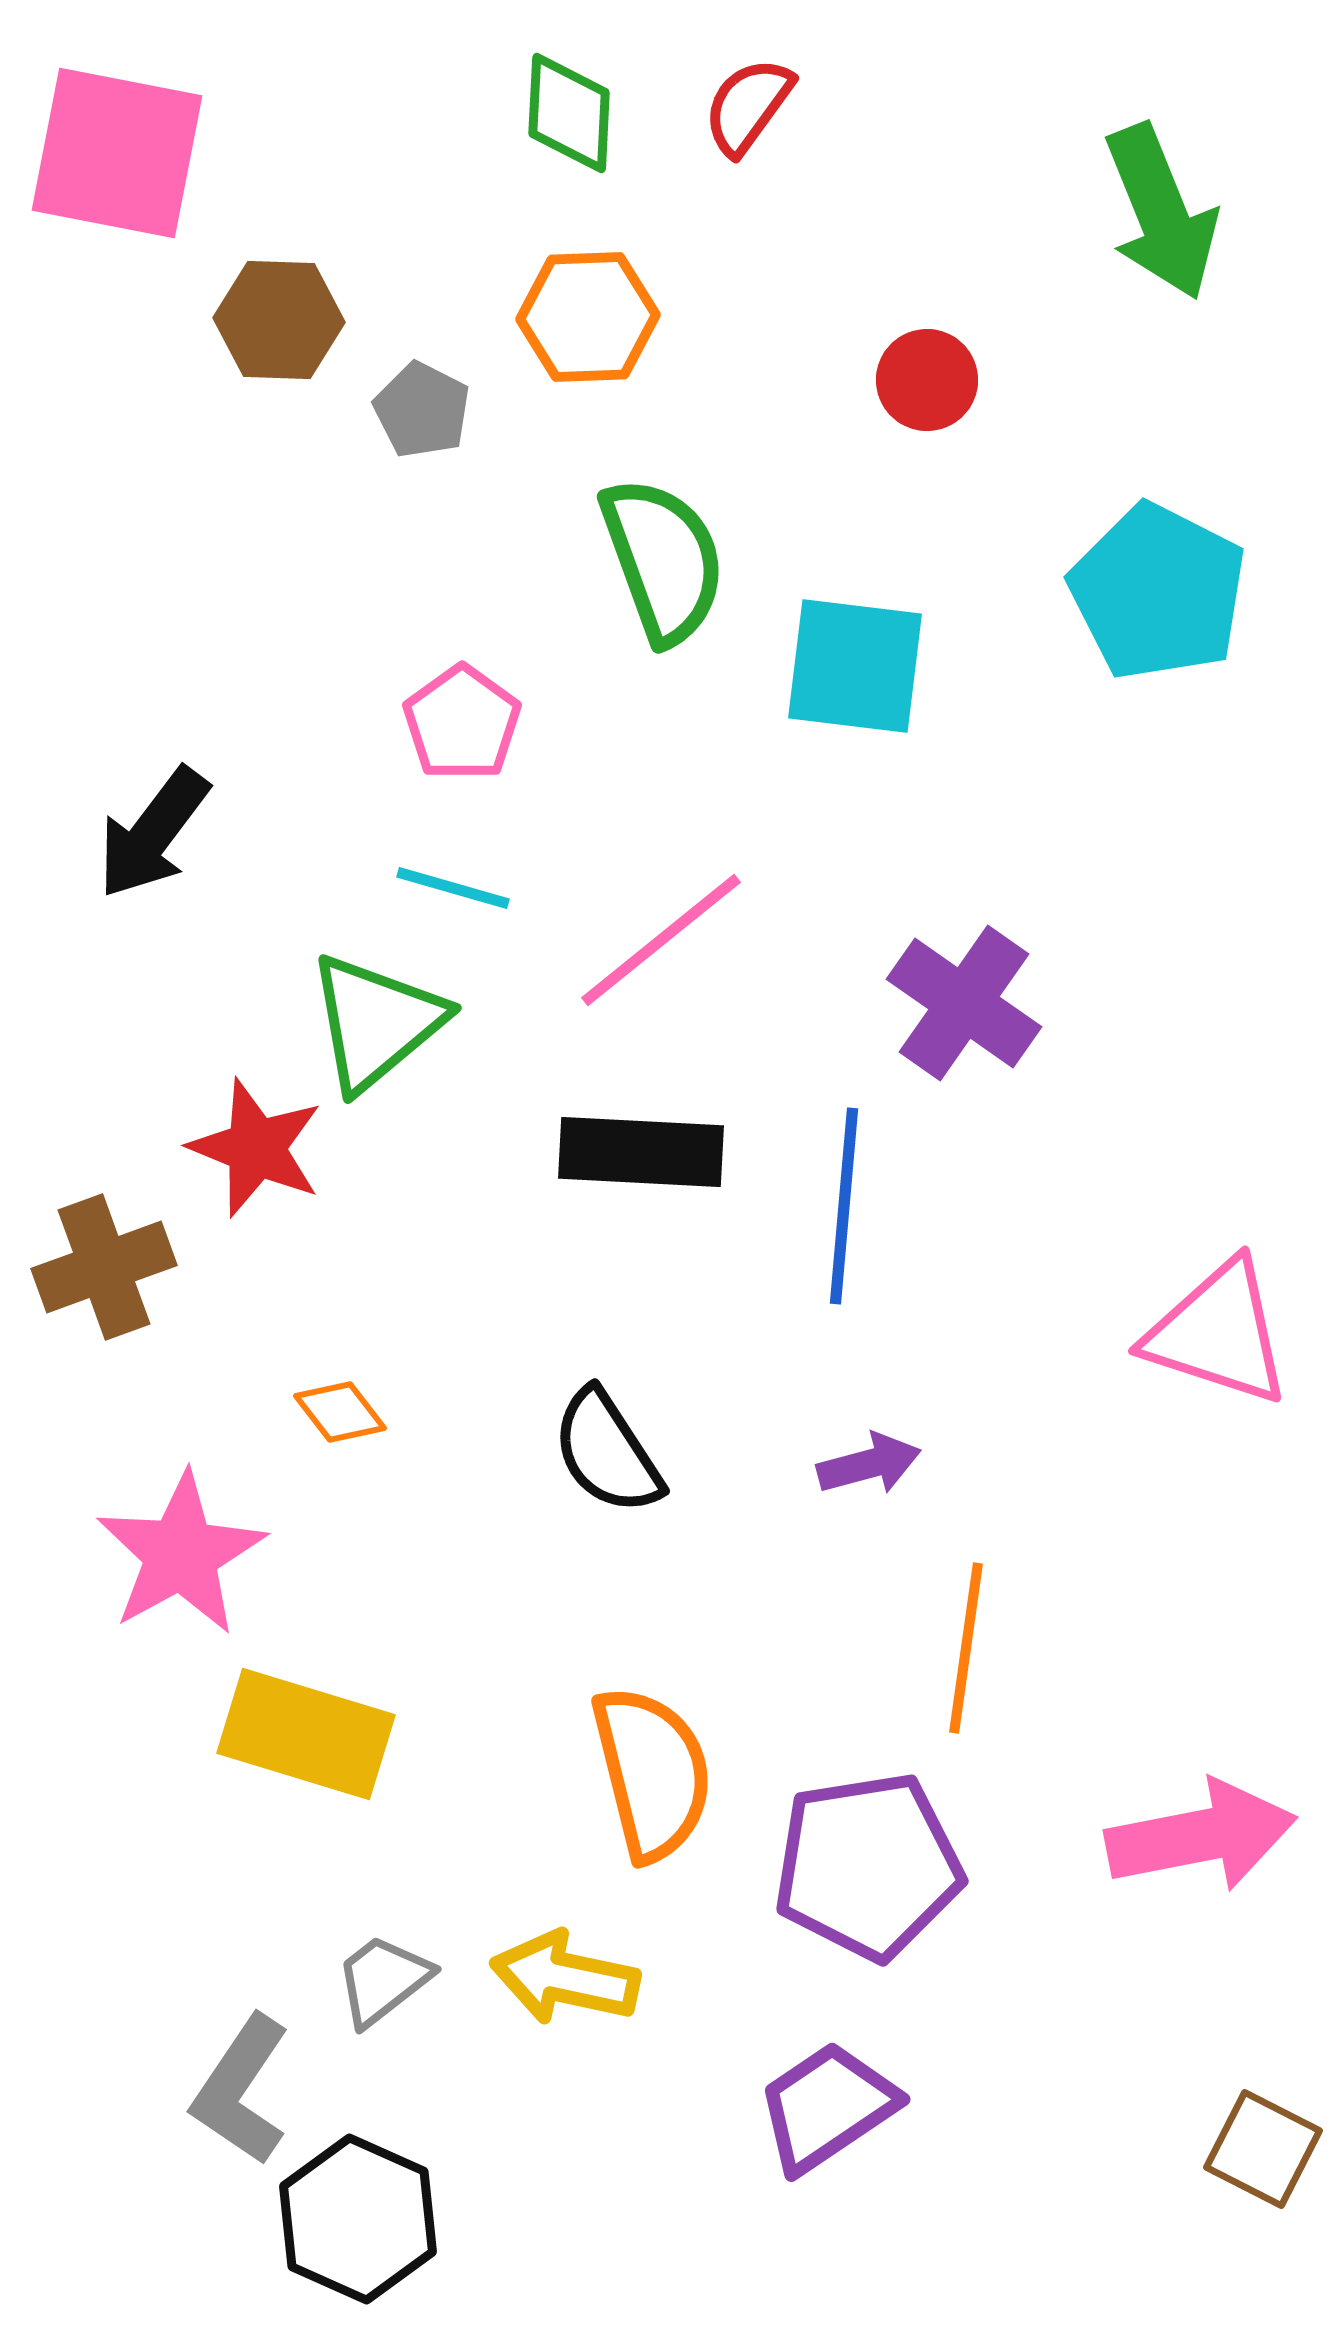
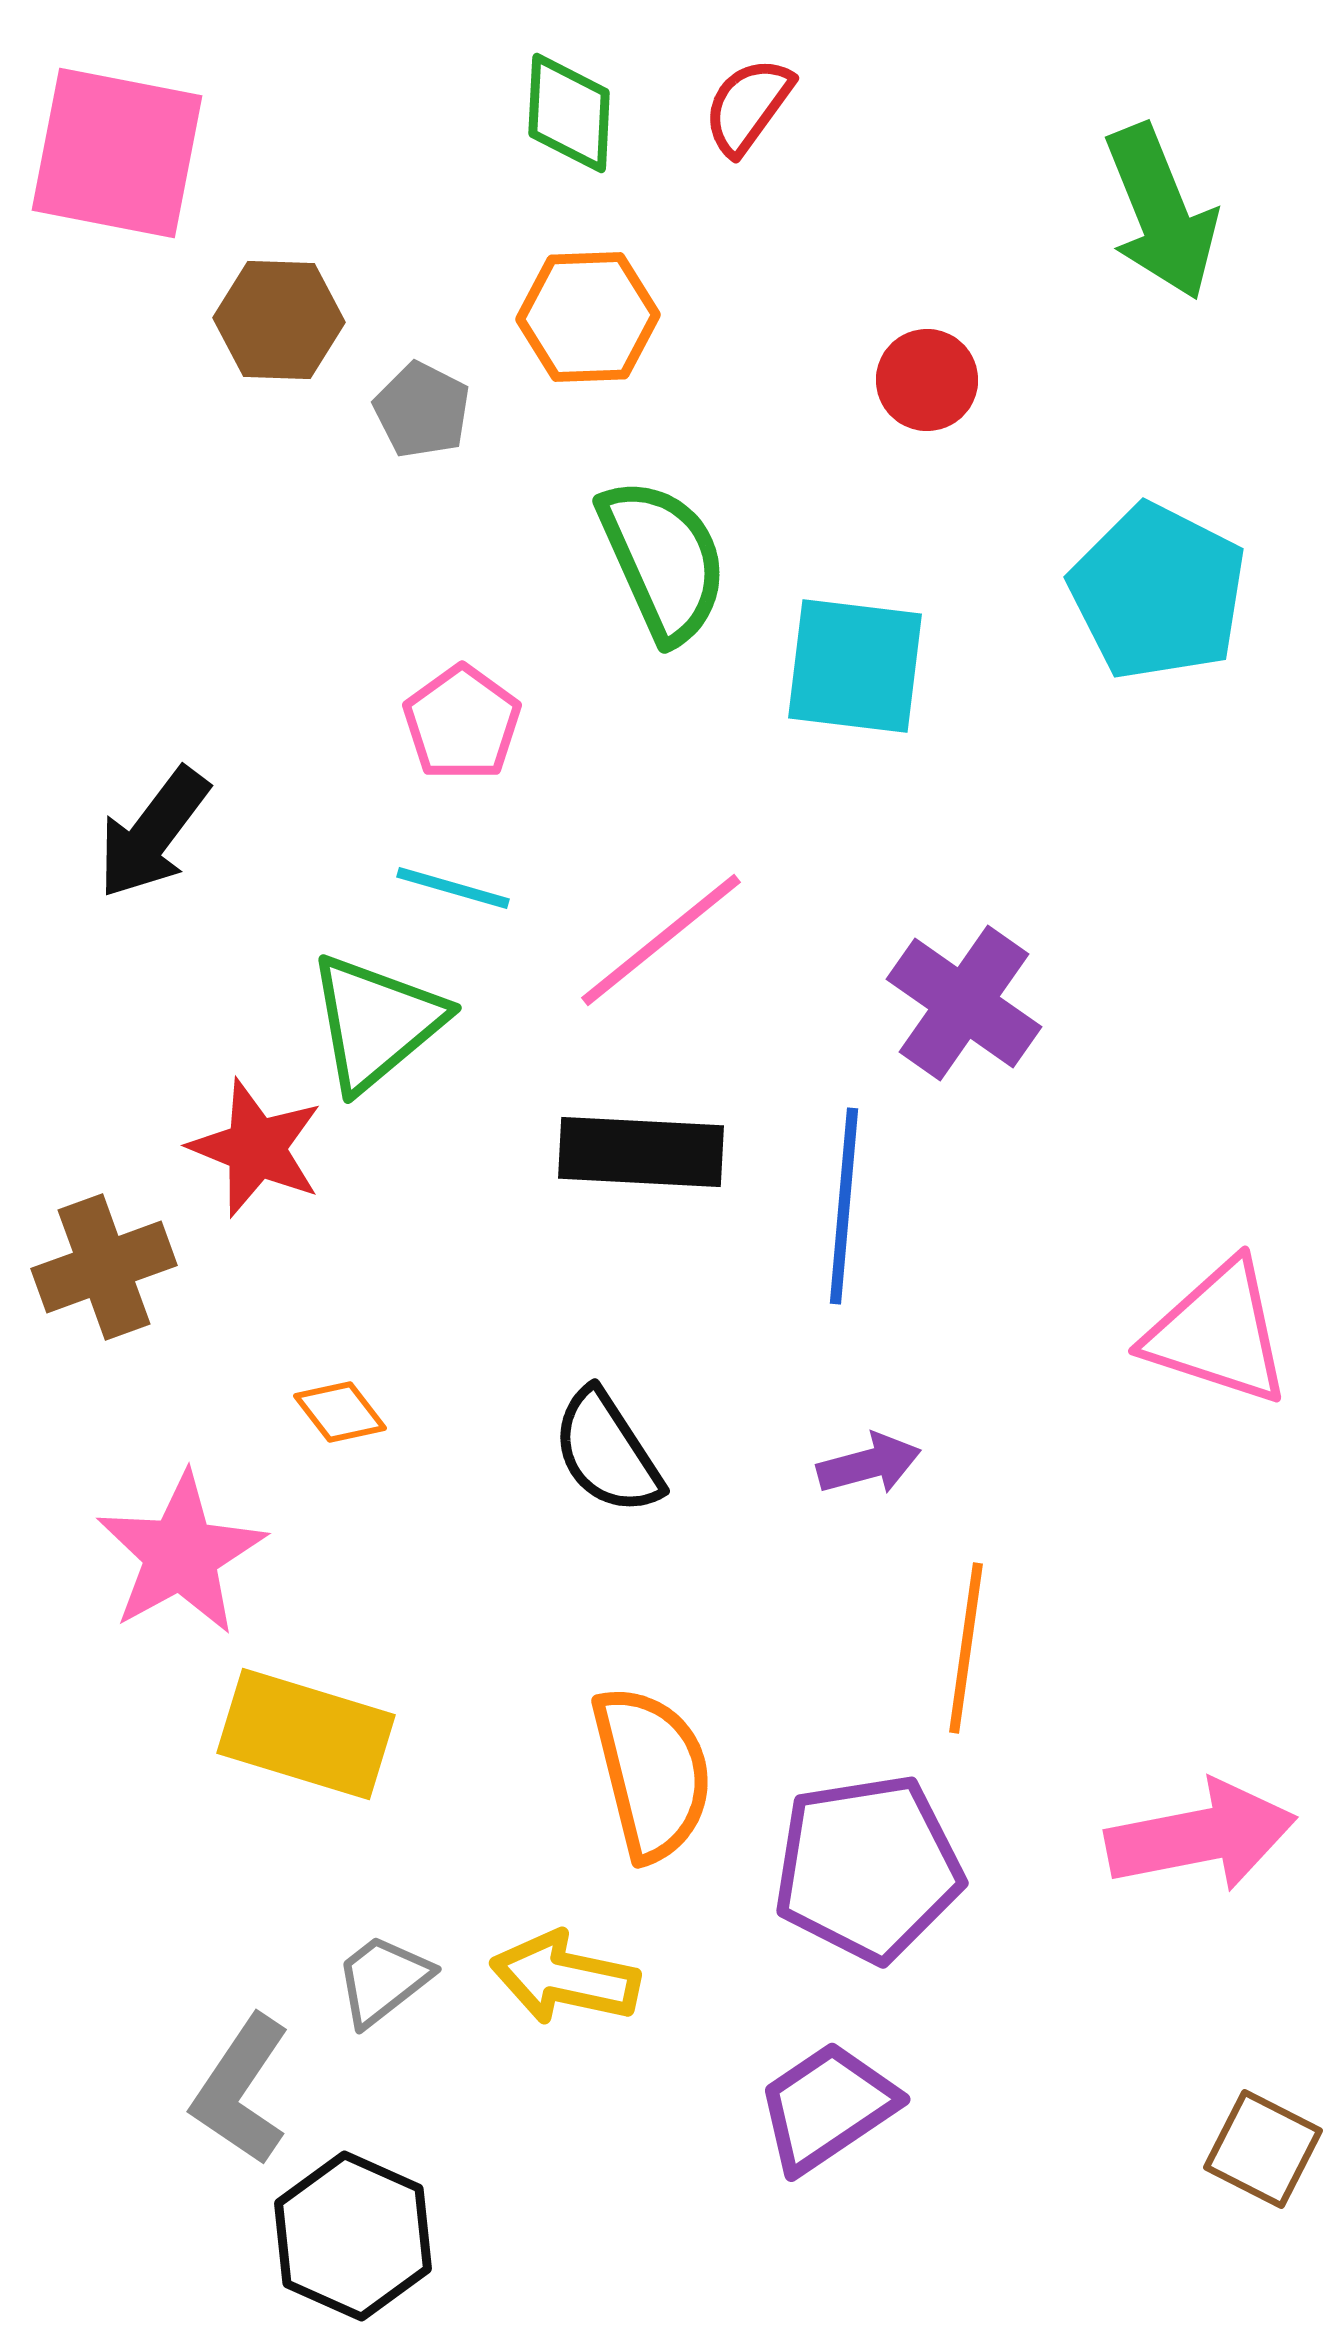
green semicircle: rotated 4 degrees counterclockwise
purple pentagon: moved 2 px down
black hexagon: moved 5 px left, 17 px down
